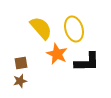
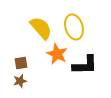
yellow ellipse: moved 2 px up
black L-shape: moved 2 px left, 3 px down
